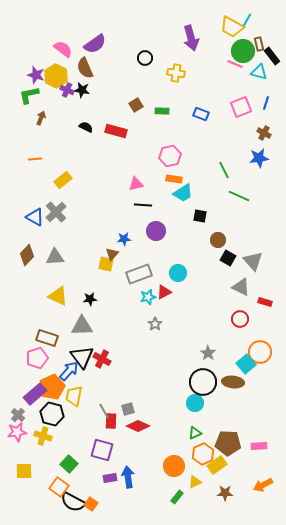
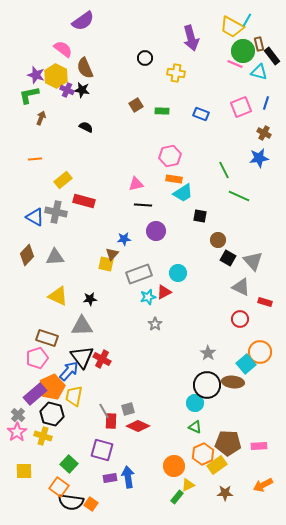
purple semicircle at (95, 44): moved 12 px left, 23 px up
red rectangle at (116, 131): moved 32 px left, 70 px down
gray cross at (56, 212): rotated 35 degrees counterclockwise
black circle at (203, 382): moved 4 px right, 3 px down
pink star at (17, 432): rotated 24 degrees counterclockwise
green triangle at (195, 433): moved 6 px up; rotated 48 degrees clockwise
yellow triangle at (195, 482): moved 7 px left, 3 px down
black semicircle at (73, 502): moved 2 px left; rotated 20 degrees counterclockwise
